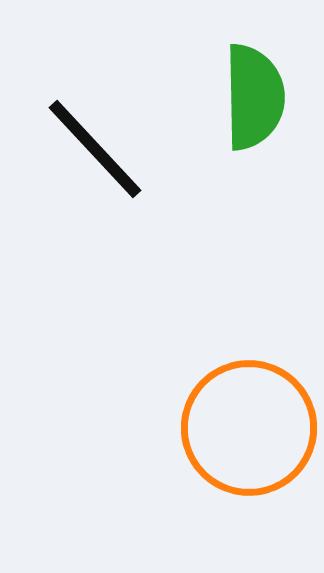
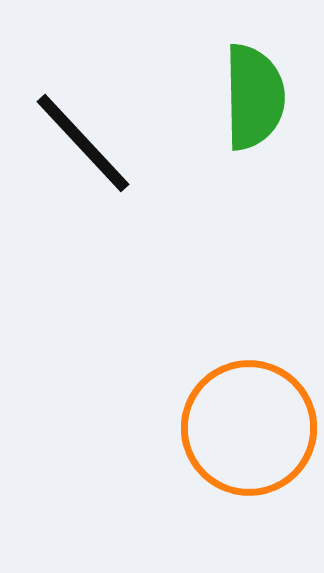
black line: moved 12 px left, 6 px up
